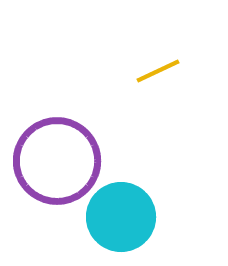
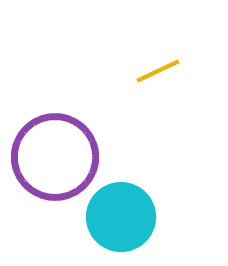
purple circle: moved 2 px left, 4 px up
